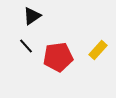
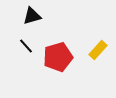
black triangle: rotated 18 degrees clockwise
red pentagon: rotated 8 degrees counterclockwise
